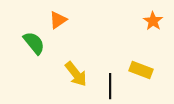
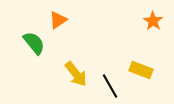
black line: rotated 30 degrees counterclockwise
